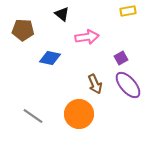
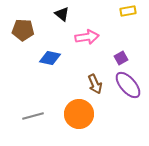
gray line: rotated 50 degrees counterclockwise
